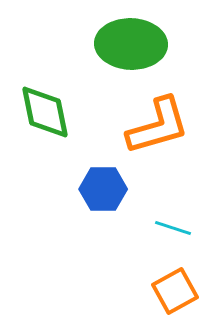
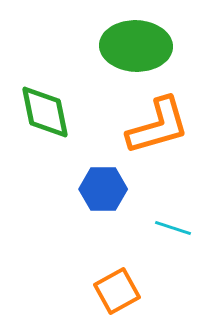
green ellipse: moved 5 px right, 2 px down
orange square: moved 58 px left
